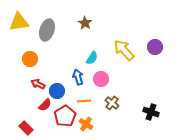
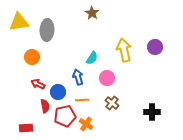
brown star: moved 7 px right, 10 px up
gray ellipse: rotated 15 degrees counterclockwise
yellow arrow: rotated 30 degrees clockwise
orange circle: moved 2 px right, 2 px up
pink circle: moved 6 px right, 1 px up
blue circle: moved 1 px right, 1 px down
orange line: moved 2 px left, 1 px up
red semicircle: moved 1 px down; rotated 56 degrees counterclockwise
black cross: moved 1 px right; rotated 21 degrees counterclockwise
red pentagon: rotated 20 degrees clockwise
red rectangle: rotated 48 degrees counterclockwise
